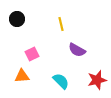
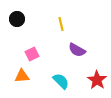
red star: rotated 24 degrees counterclockwise
